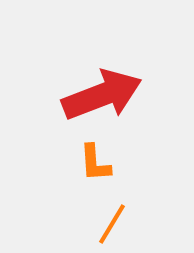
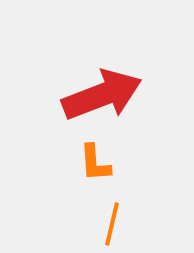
orange line: rotated 18 degrees counterclockwise
